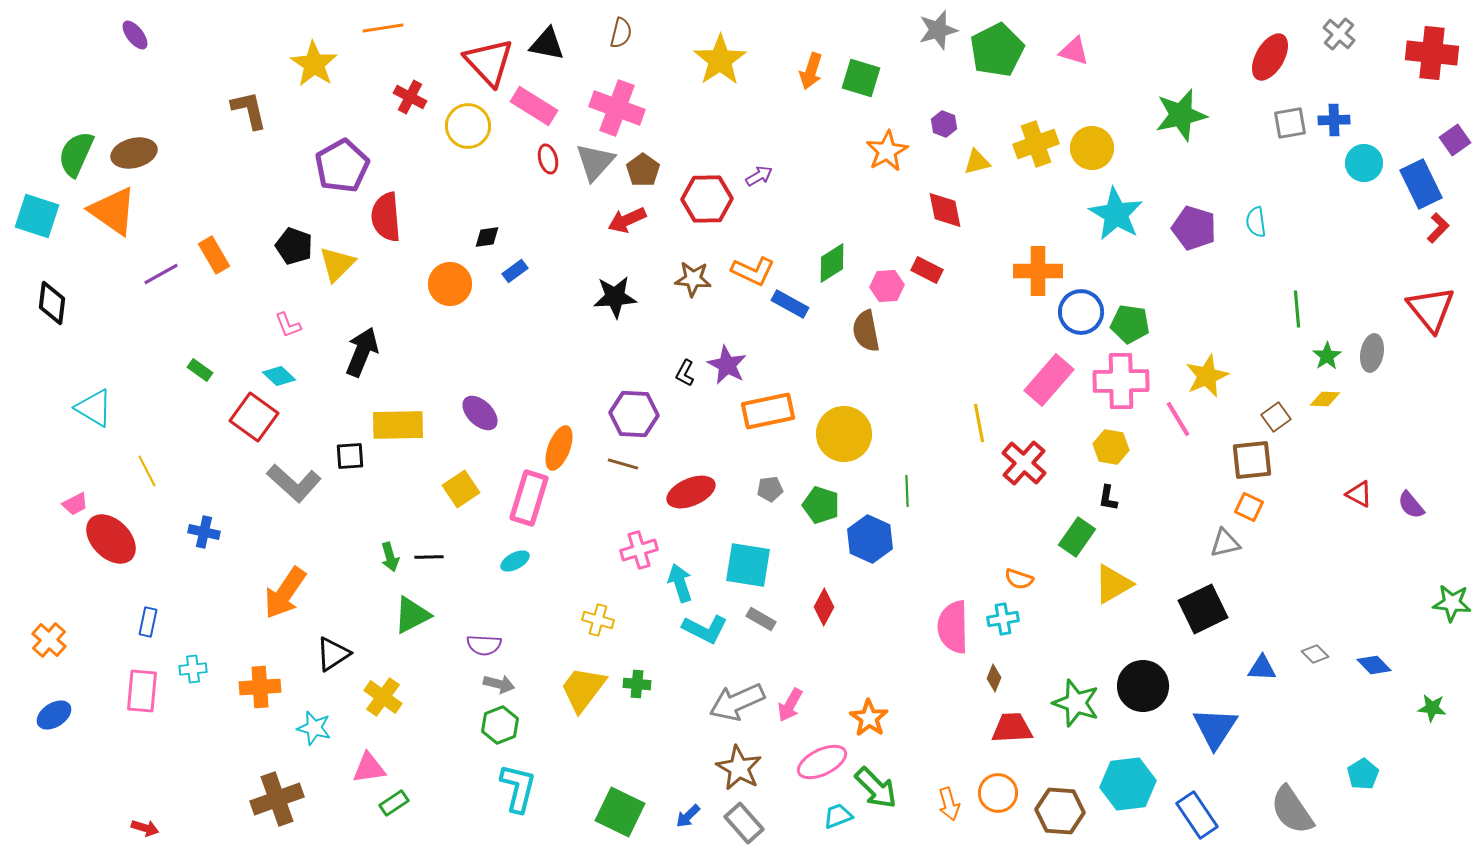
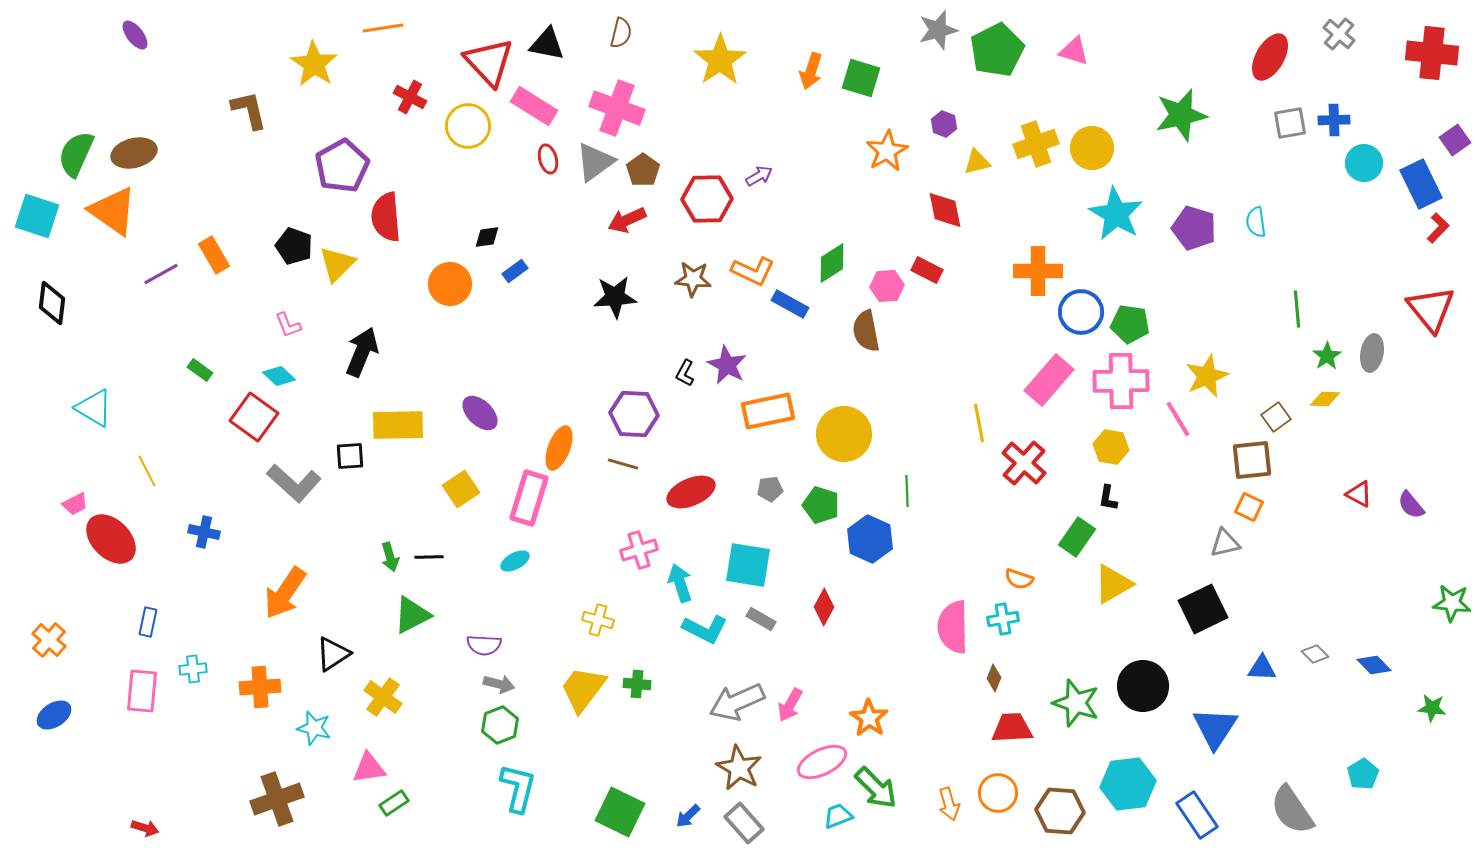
gray triangle at (595, 162): rotated 12 degrees clockwise
